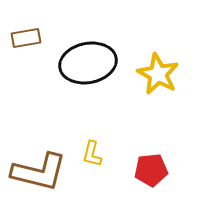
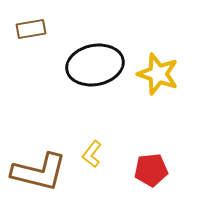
brown rectangle: moved 5 px right, 9 px up
black ellipse: moved 7 px right, 2 px down
yellow star: rotated 9 degrees counterclockwise
yellow L-shape: rotated 24 degrees clockwise
